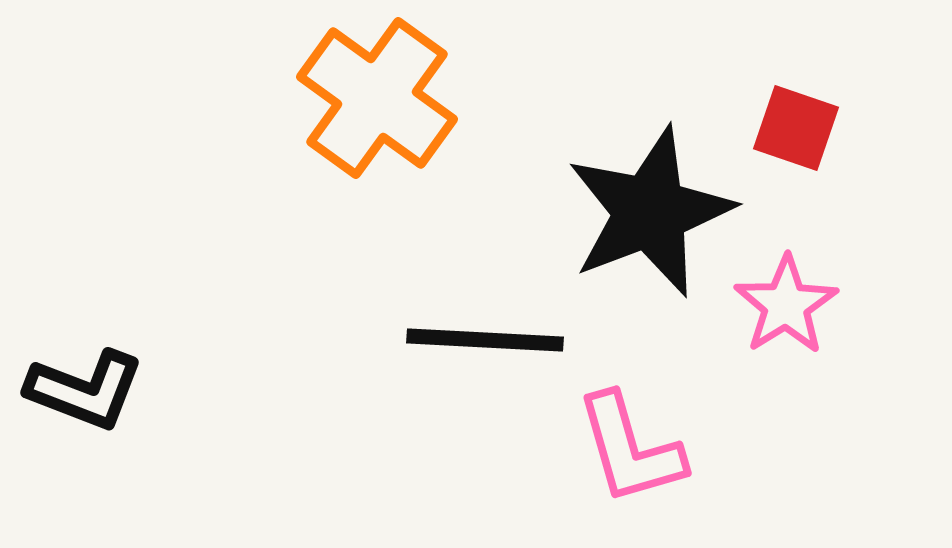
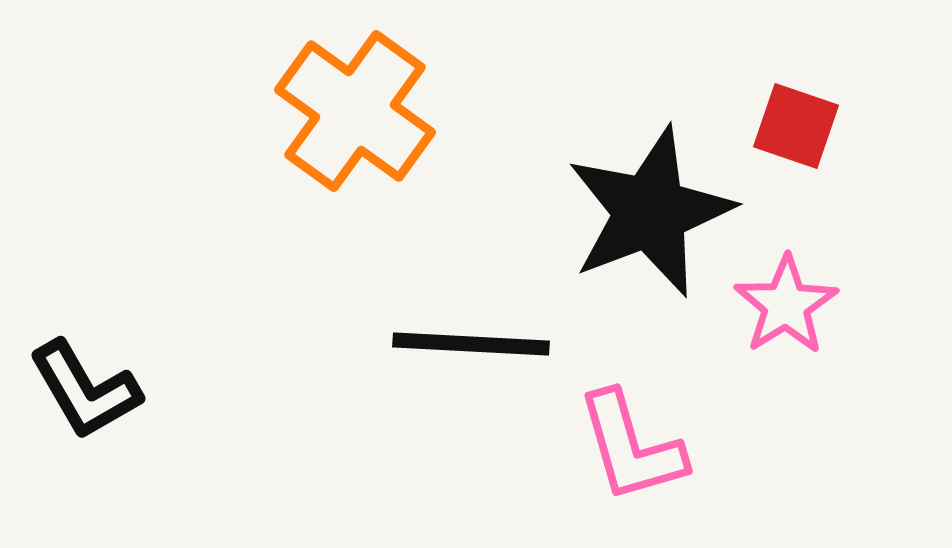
orange cross: moved 22 px left, 13 px down
red square: moved 2 px up
black line: moved 14 px left, 4 px down
black L-shape: rotated 39 degrees clockwise
pink L-shape: moved 1 px right, 2 px up
